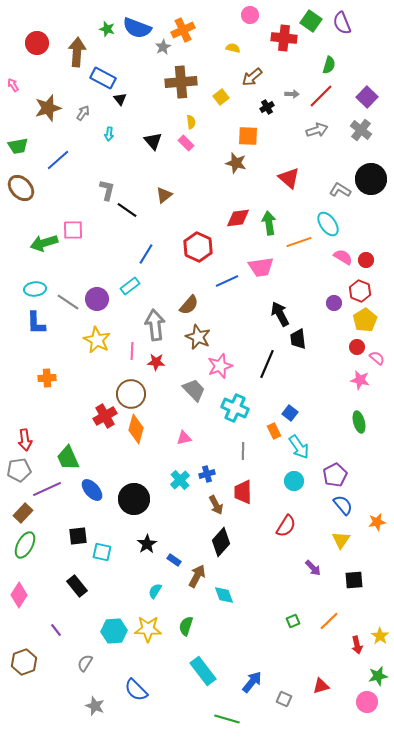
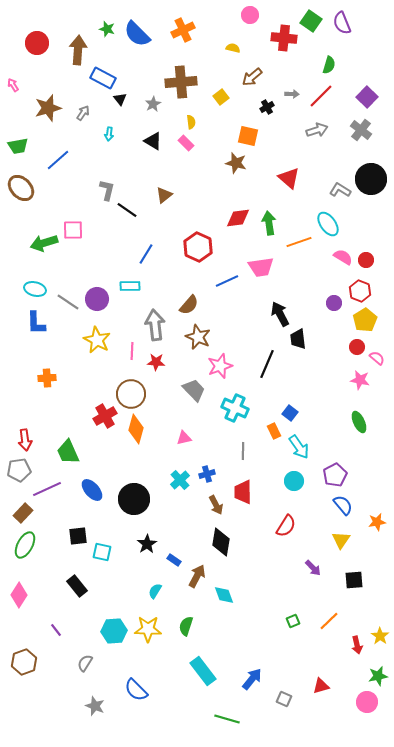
blue semicircle at (137, 28): moved 6 px down; rotated 24 degrees clockwise
gray star at (163, 47): moved 10 px left, 57 px down
brown arrow at (77, 52): moved 1 px right, 2 px up
orange square at (248, 136): rotated 10 degrees clockwise
black triangle at (153, 141): rotated 18 degrees counterclockwise
cyan rectangle at (130, 286): rotated 36 degrees clockwise
cyan ellipse at (35, 289): rotated 20 degrees clockwise
green ellipse at (359, 422): rotated 10 degrees counterclockwise
green trapezoid at (68, 458): moved 6 px up
black diamond at (221, 542): rotated 32 degrees counterclockwise
blue arrow at (252, 682): moved 3 px up
